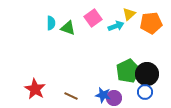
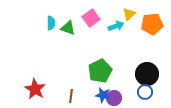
pink square: moved 2 px left
orange pentagon: moved 1 px right, 1 px down
green pentagon: moved 28 px left
brown line: rotated 72 degrees clockwise
